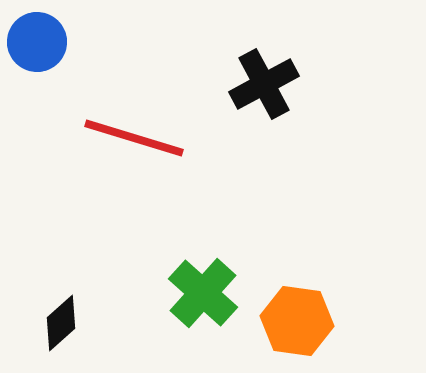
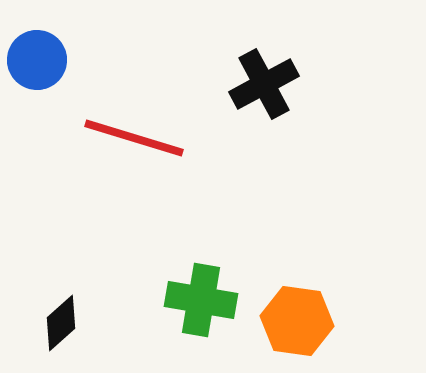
blue circle: moved 18 px down
green cross: moved 2 px left, 7 px down; rotated 32 degrees counterclockwise
